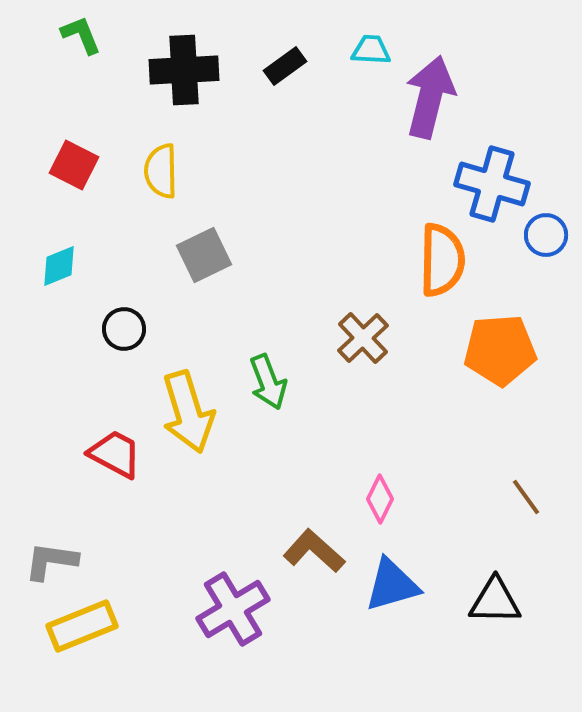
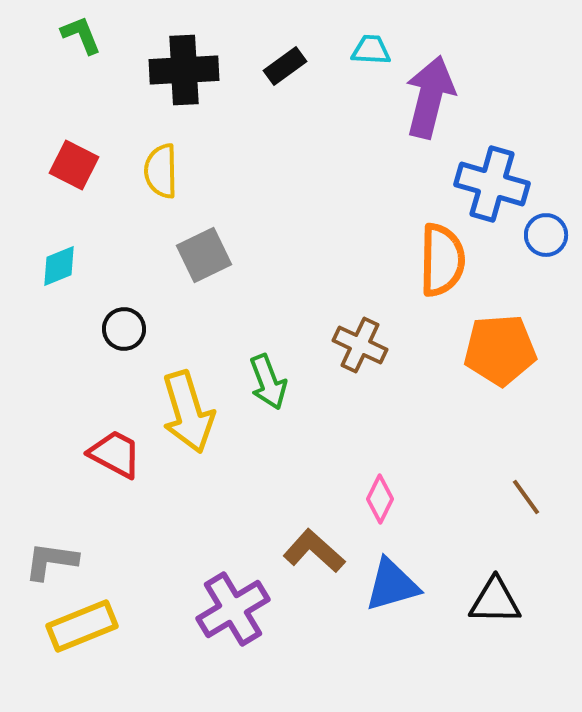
brown cross: moved 3 px left, 7 px down; rotated 22 degrees counterclockwise
